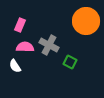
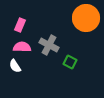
orange circle: moved 3 px up
pink semicircle: moved 3 px left
